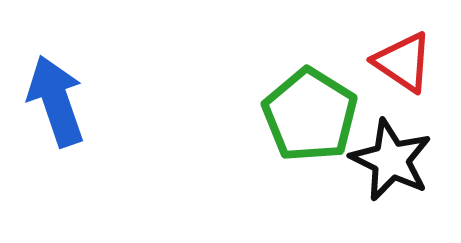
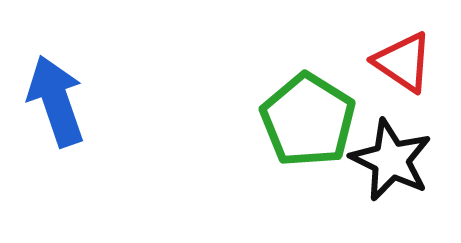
green pentagon: moved 2 px left, 5 px down
